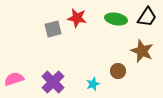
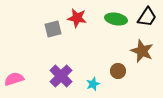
purple cross: moved 8 px right, 6 px up
